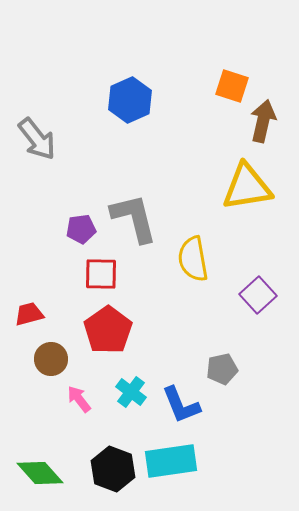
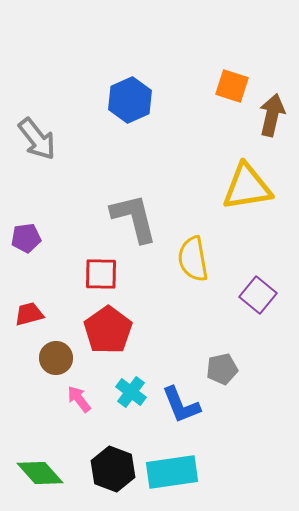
brown arrow: moved 9 px right, 6 px up
purple pentagon: moved 55 px left, 9 px down
purple square: rotated 9 degrees counterclockwise
brown circle: moved 5 px right, 1 px up
cyan rectangle: moved 1 px right, 11 px down
